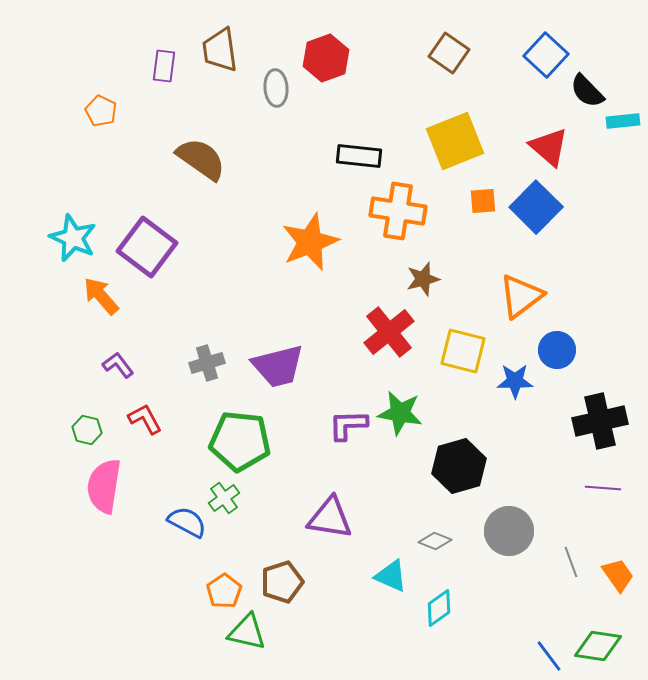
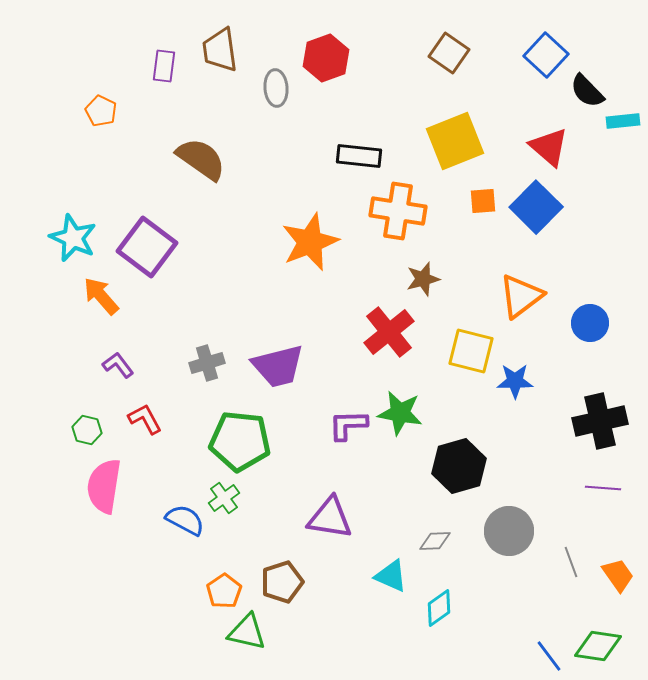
blue circle at (557, 350): moved 33 px right, 27 px up
yellow square at (463, 351): moved 8 px right
blue semicircle at (187, 522): moved 2 px left, 2 px up
gray diamond at (435, 541): rotated 24 degrees counterclockwise
